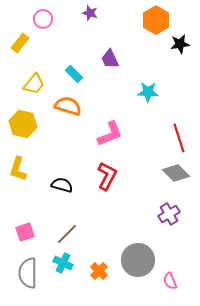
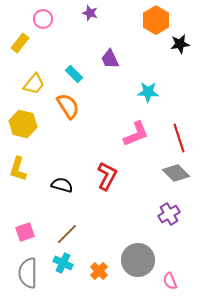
orange semicircle: rotated 40 degrees clockwise
pink L-shape: moved 26 px right
